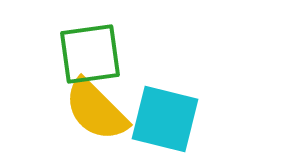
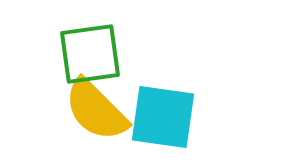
cyan square: moved 2 px left, 2 px up; rotated 6 degrees counterclockwise
